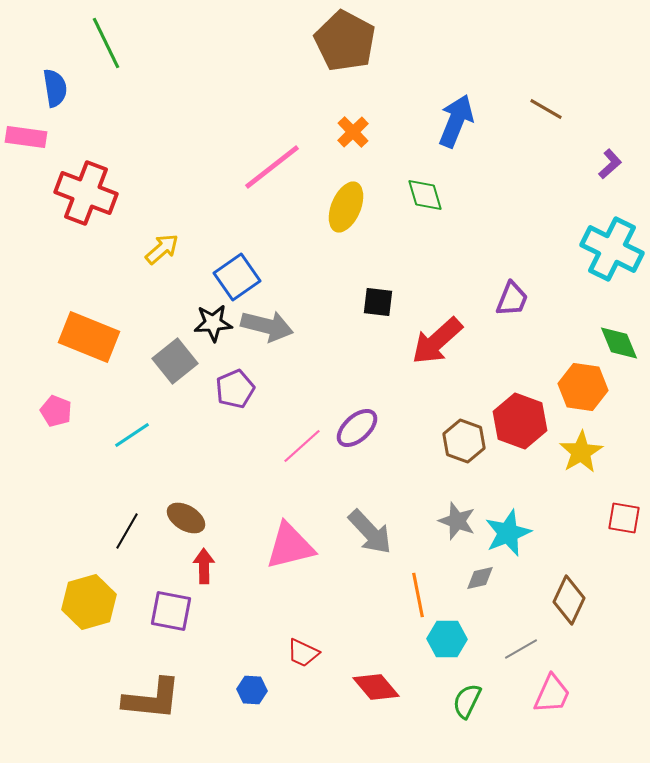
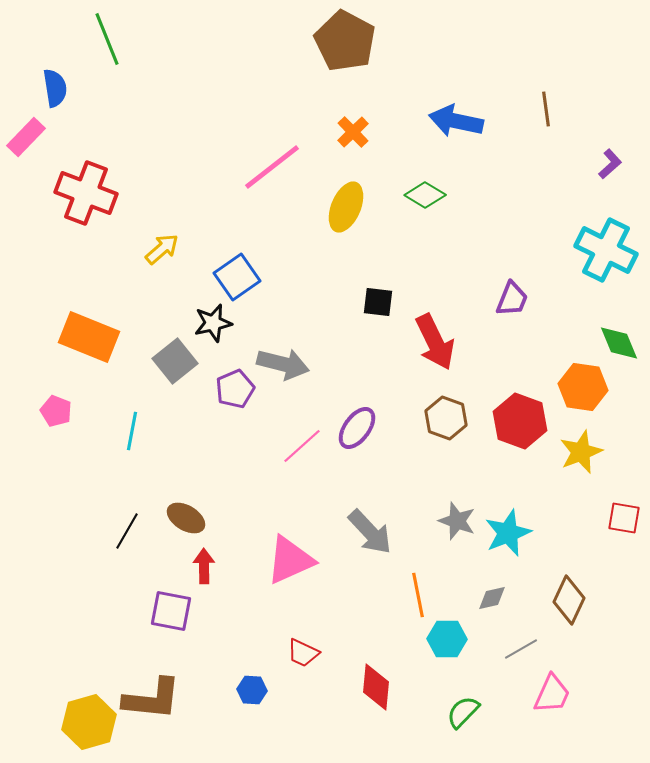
green line at (106, 43): moved 1 px right, 4 px up; rotated 4 degrees clockwise
brown line at (546, 109): rotated 52 degrees clockwise
blue arrow at (456, 121): rotated 100 degrees counterclockwise
pink rectangle at (26, 137): rotated 54 degrees counterclockwise
green diamond at (425, 195): rotated 42 degrees counterclockwise
cyan cross at (612, 249): moved 6 px left, 1 px down
black star at (213, 323): rotated 9 degrees counterclockwise
gray arrow at (267, 326): moved 16 px right, 38 px down
red arrow at (437, 341): moved 2 px left, 1 px down; rotated 74 degrees counterclockwise
purple ellipse at (357, 428): rotated 12 degrees counterclockwise
cyan line at (132, 435): moved 4 px up; rotated 45 degrees counterclockwise
brown hexagon at (464, 441): moved 18 px left, 23 px up
yellow star at (581, 452): rotated 9 degrees clockwise
pink triangle at (290, 546): moved 14 px down; rotated 10 degrees counterclockwise
gray diamond at (480, 578): moved 12 px right, 20 px down
yellow hexagon at (89, 602): moved 120 px down
red diamond at (376, 687): rotated 45 degrees clockwise
green semicircle at (467, 701): moved 4 px left, 11 px down; rotated 18 degrees clockwise
